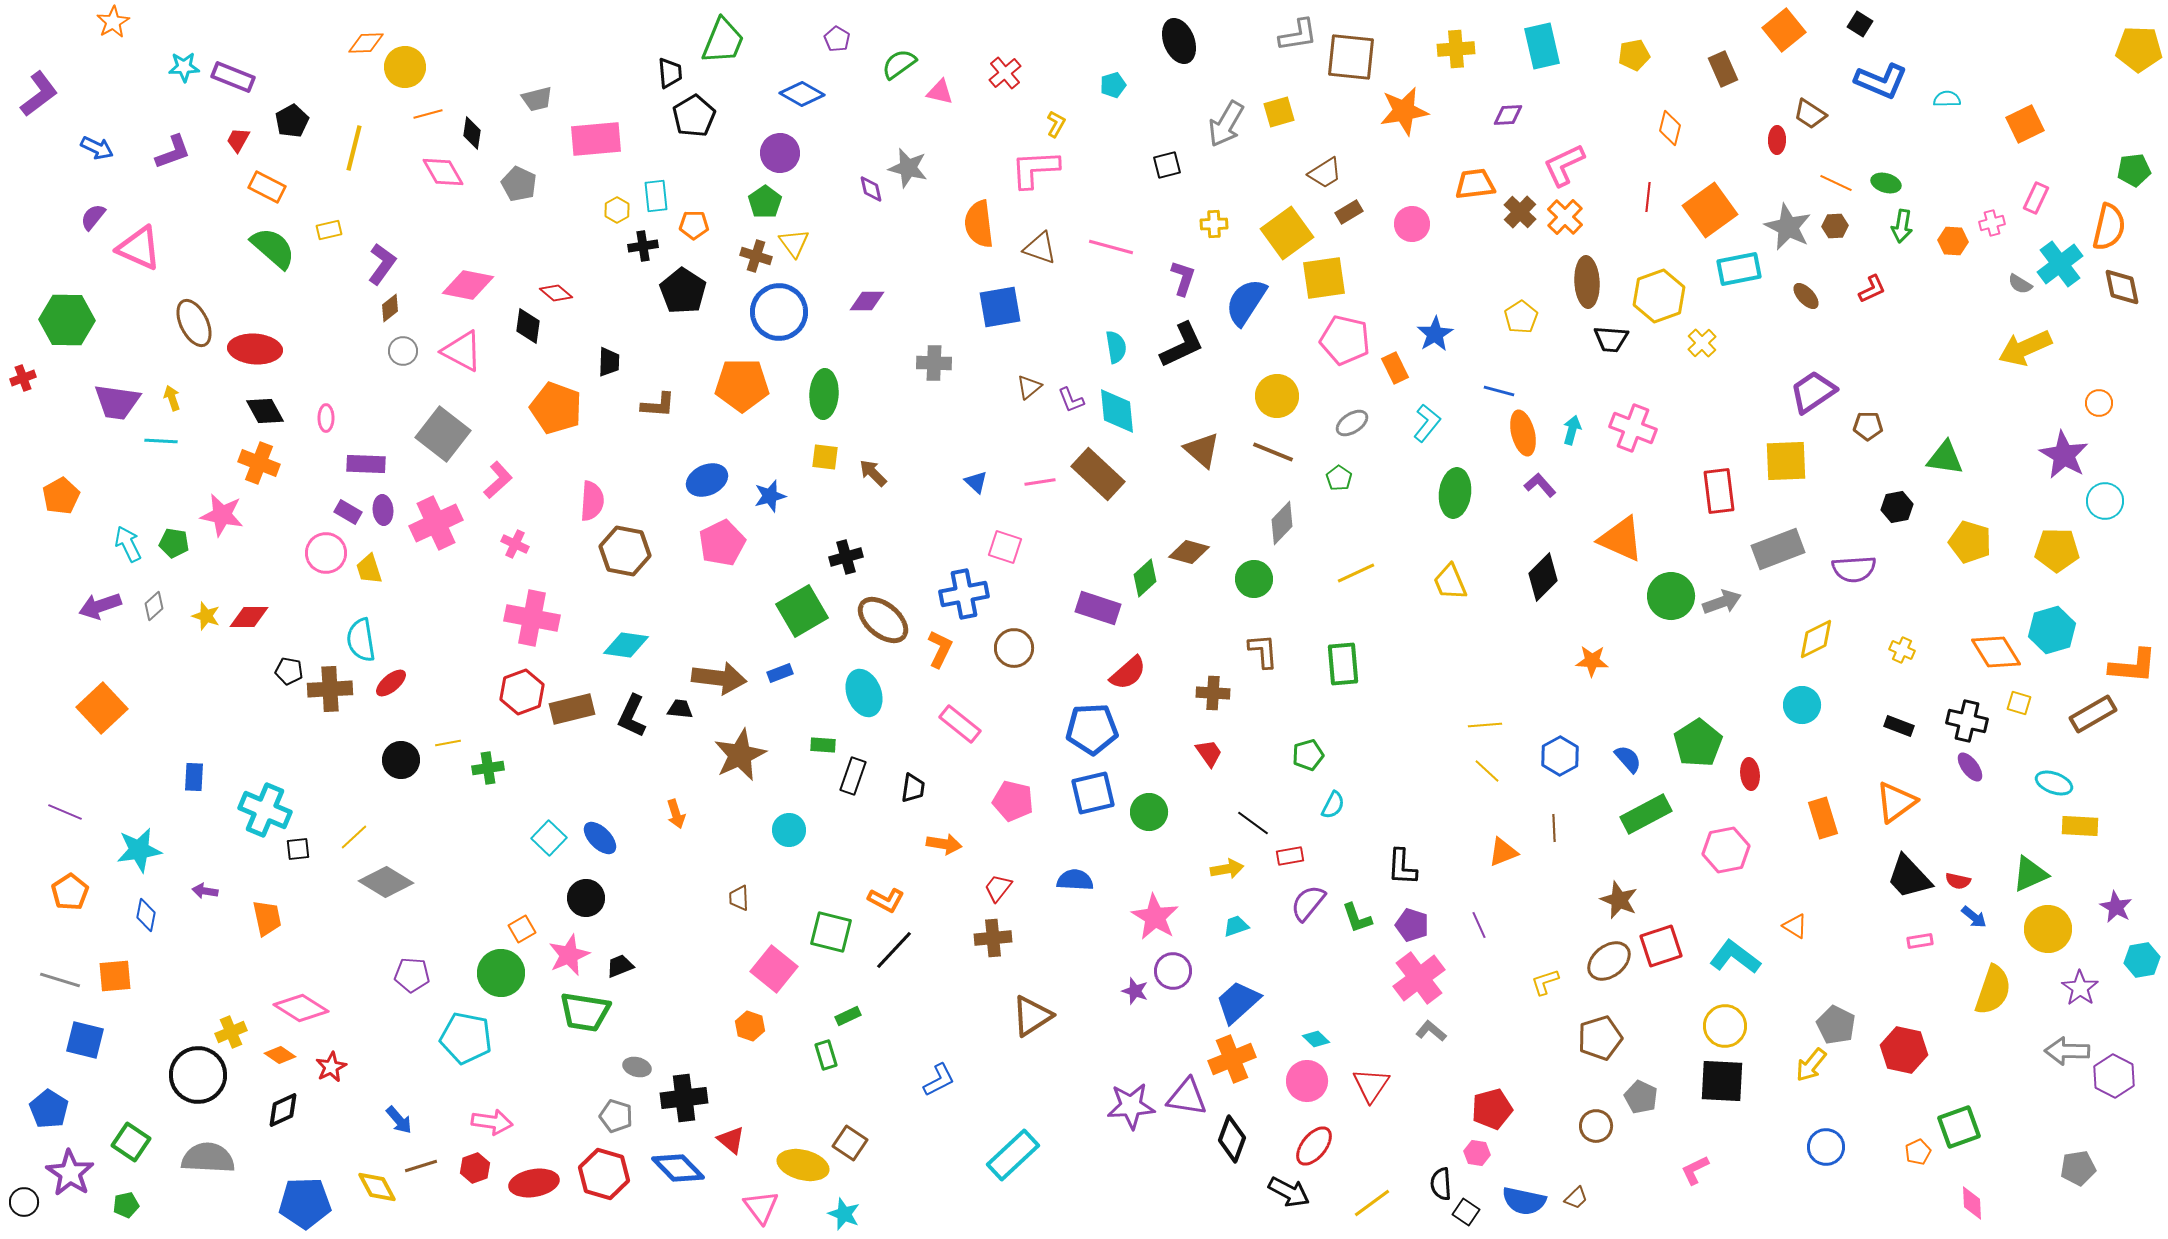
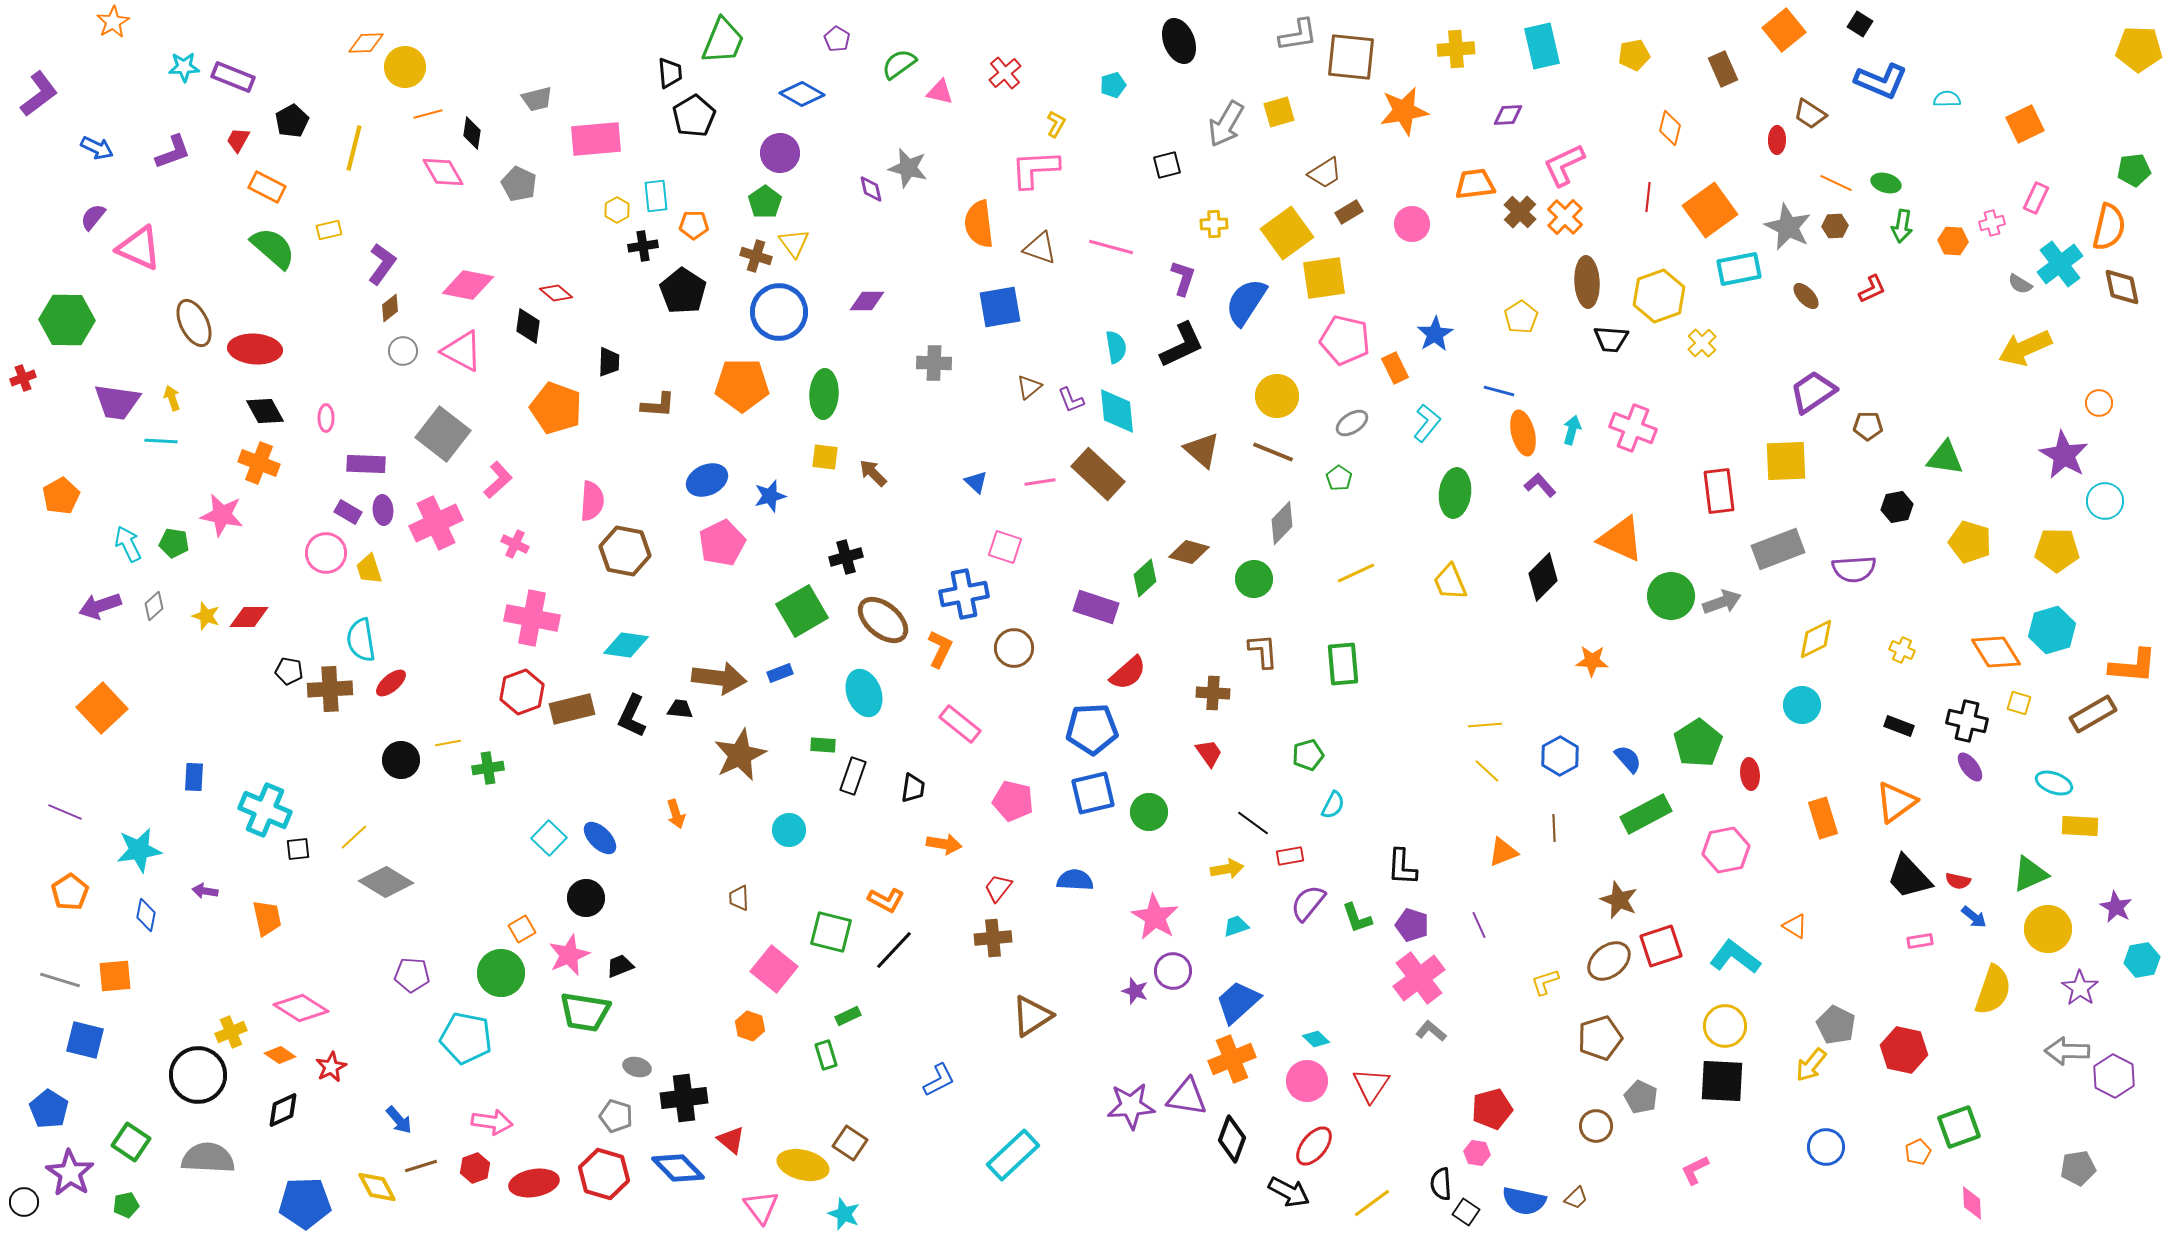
purple rectangle at (1098, 608): moved 2 px left, 1 px up
